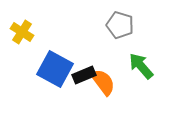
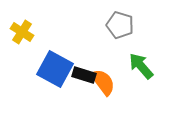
black rectangle: rotated 40 degrees clockwise
